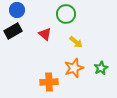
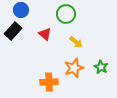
blue circle: moved 4 px right
black rectangle: rotated 18 degrees counterclockwise
green star: moved 1 px up; rotated 16 degrees counterclockwise
